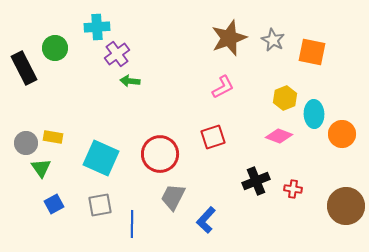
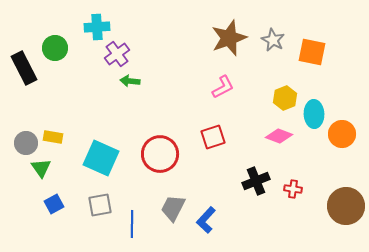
gray trapezoid: moved 11 px down
